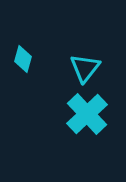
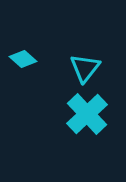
cyan diamond: rotated 64 degrees counterclockwise
